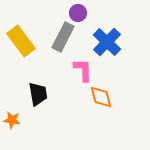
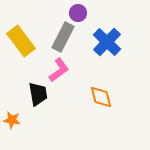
pink L-shape: moved 24 px left; rotated 55 degrees clockwise
